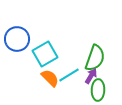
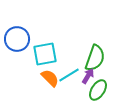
cyan square: rotated 20 degrees clockwise
purple arrow: moved 3 px left
green ellipse: rotated 30 degrees clockwise
